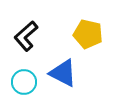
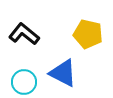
black L-shape: moved 2 px left, 2 px up; rotated 80 degrees clockwise
